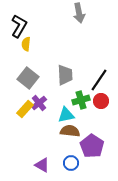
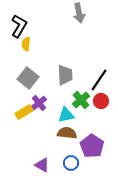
green cross: rotated 24 degrees counterclockwise
yellow rectangle: moved 1 px left, 3 px down; rotated 18 degrees clockwise
brown semicircle: moved 3 px left, 2 px down
